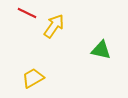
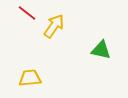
red line: rotated 12 degrees clockwise
yellow trapezoid: moved 3 px left; rotated 25 degrees clockwise
